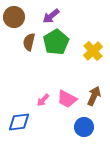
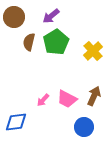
blue diamond: moved 3 px left
